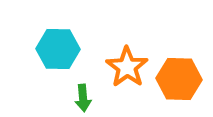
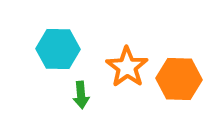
green arrow: moved 2 px left, 3 px up
